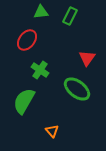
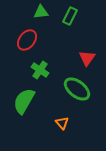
orange triangle: moved 10 px right, 8 px up
